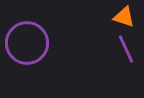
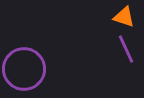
purple circle: moved 3 px left, 26 px down
